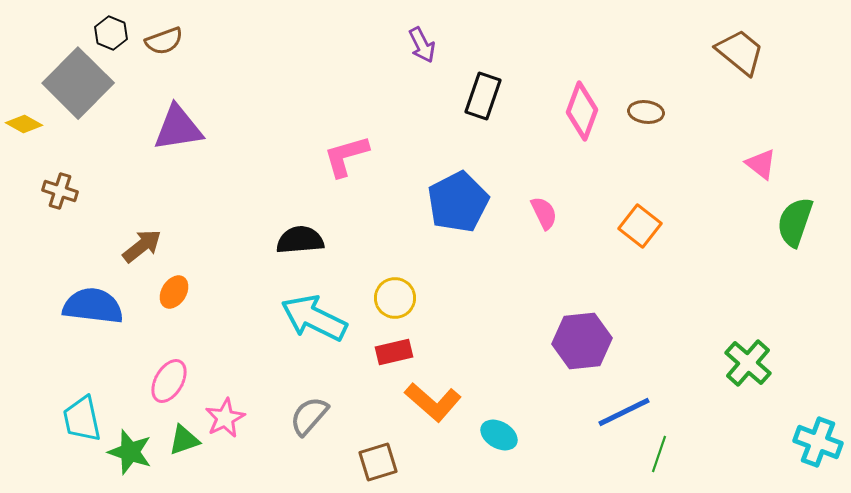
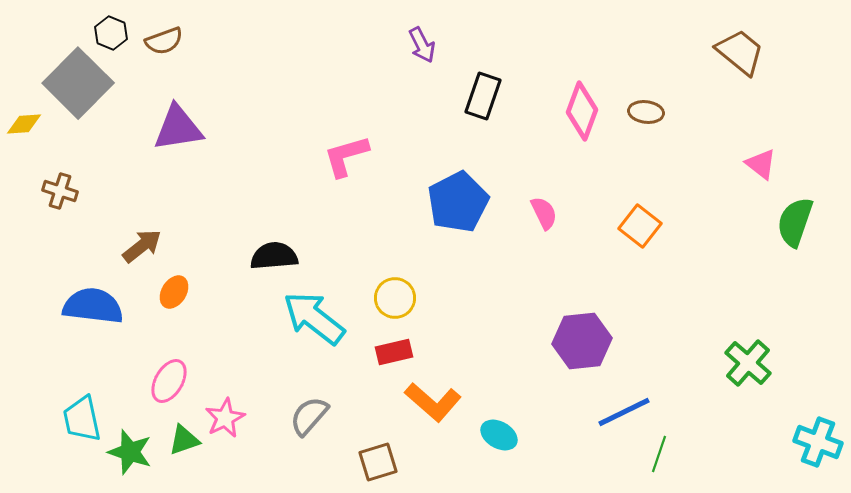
yellow diamond: rotated 33 degrees counterclockwise
black semicircle: moved 26 px left, 16 px down
cyan arrow: rotated 12 degrees clockwise
